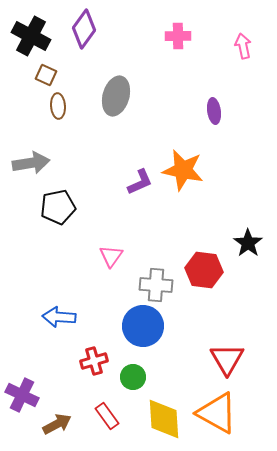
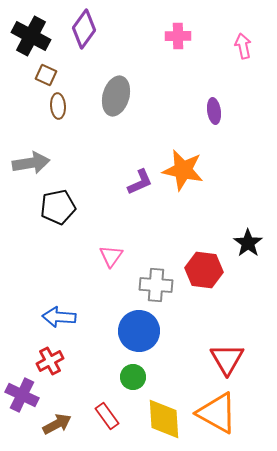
blue circle: moved 4 px left, 5 px down
red cross: moved 44 px left; rotated 12 degrees counterclockwise
